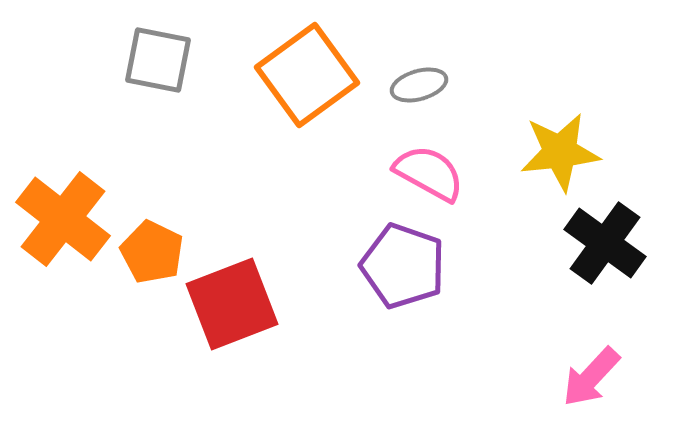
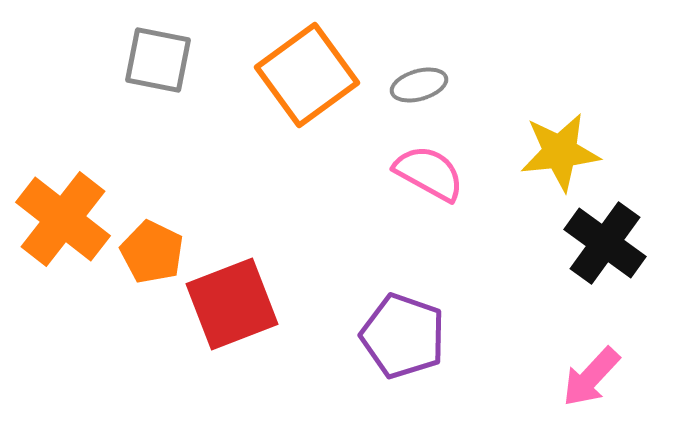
purple pentagon: moved 70 px down
